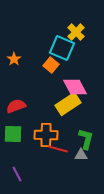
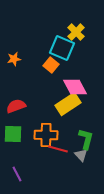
orange star: rotated 24 degrees clockwise
gray triangle: rotated 48 degrees clockwise
